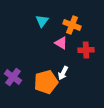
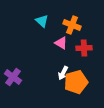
cyan triangle: rotated 24 degrees counterclockwise
red cross: moved 2 px left, 2 px up
orange pentagon: moved 30 px right
